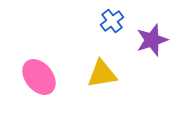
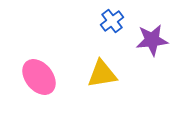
purple star: rotated 12 degrees clockwise
